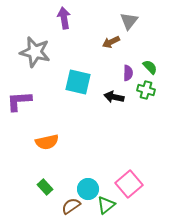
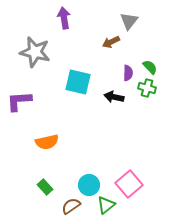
green cross: moved 1 px right, 2 px up
cyan circle: moved 1 px right, 4 px up
